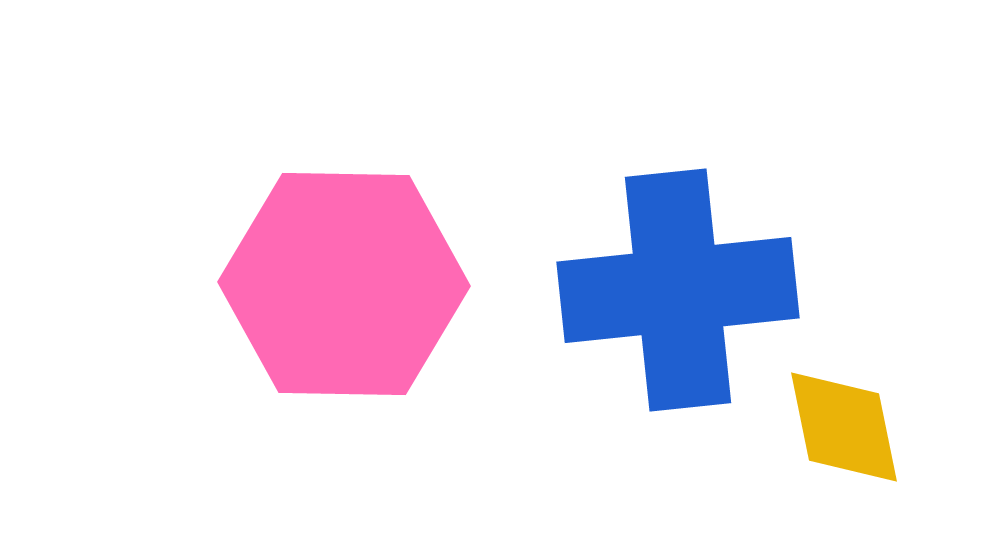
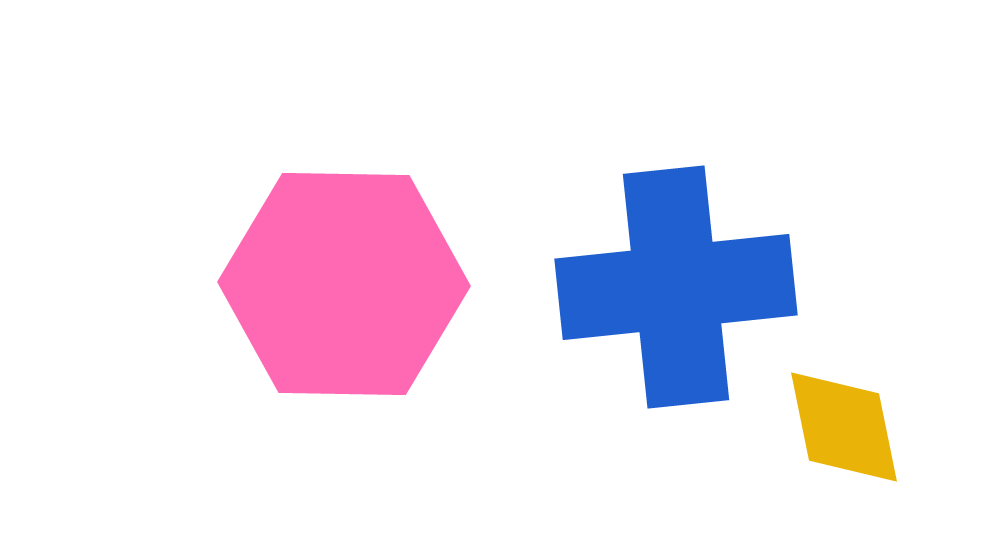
blue cross: moved 2 px left, 3 px up
